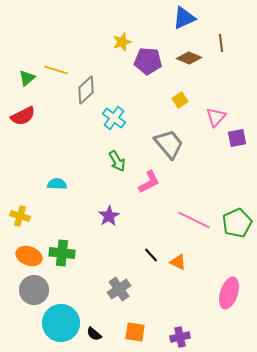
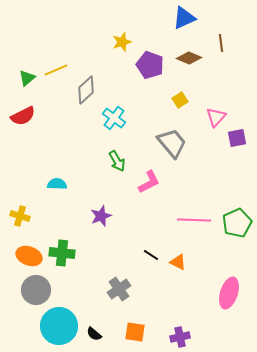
purple pentagon: moved 2 px right, 4 px down; rotated 16 degrees clockwise
yellow line: rotated 40 degrees counterclockwise
gray trapezoid: moved 3 px right, 1 px up
purple star: moved 8 px left; rotated 10 degrees clockwise
pink line: rotated 24 degrees counterclockwise
black line: rotated 14 degrees counterclockwise
gray circle: moved 2 px right
cyan circle: moved 2 px left, 3 px down
